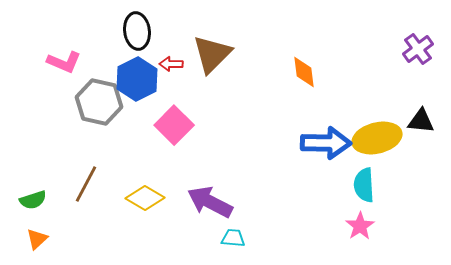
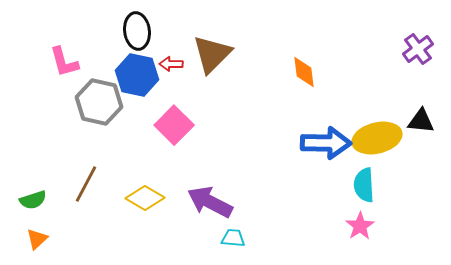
pink L-shape: rotated 52 degrees clockwise
blue hexagon: moved 4 px up; rotated 21 degrees counterclockwise
